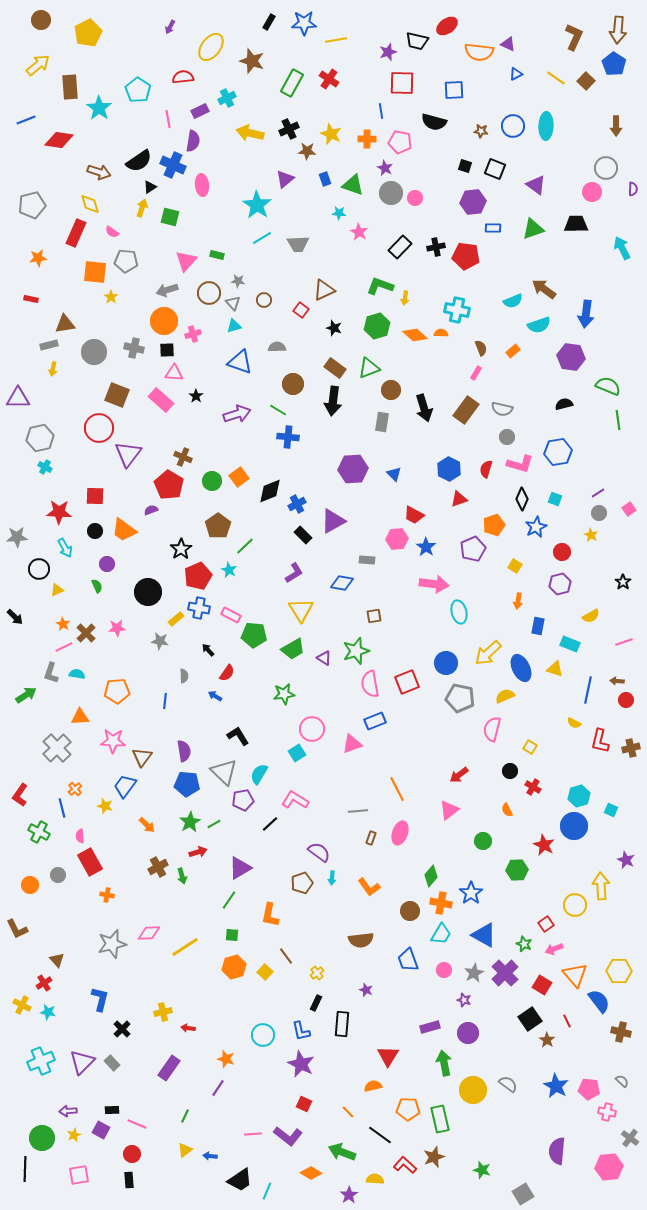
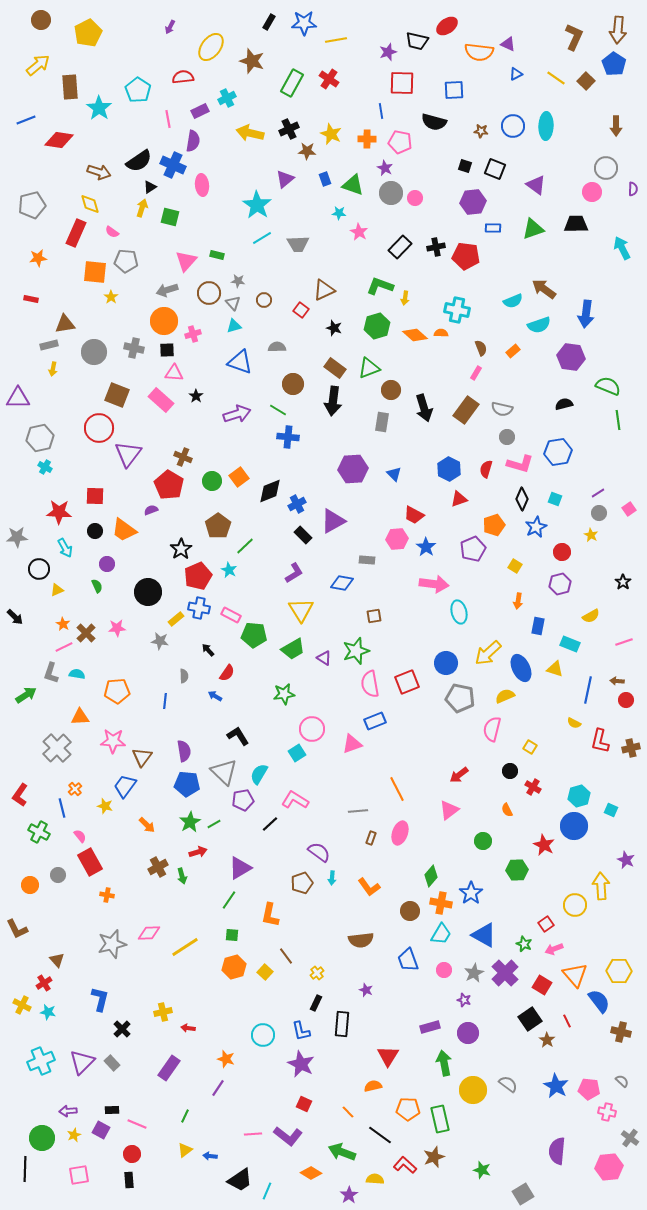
pink semicircle at (80, 836): rotated 144 degrees clockwise
